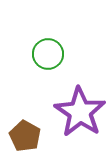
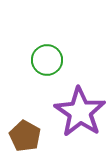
green circle: moved 1 px left, 6 px down
